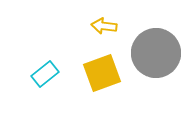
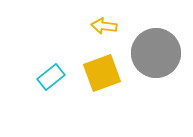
cyan rectangle: moved 6 px right, 3 px down
